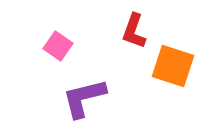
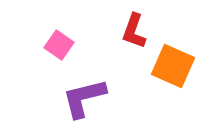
pink square: moved 1 px right, 1 px up
orange square: rotated 6 degrees clockwise
